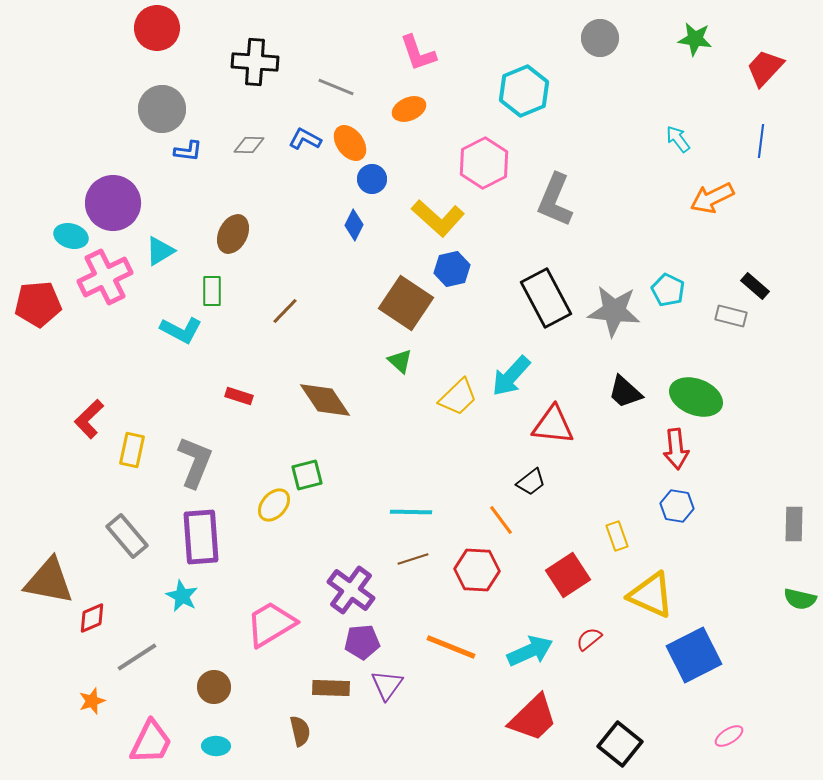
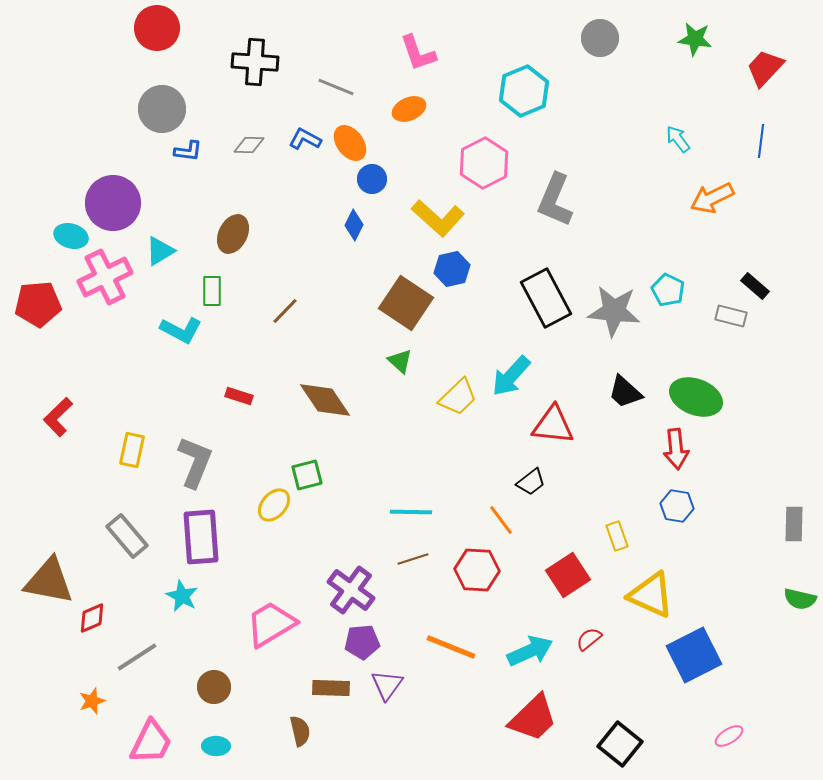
red L-shape at (89, 419): moved 31 px left, 2 px up
